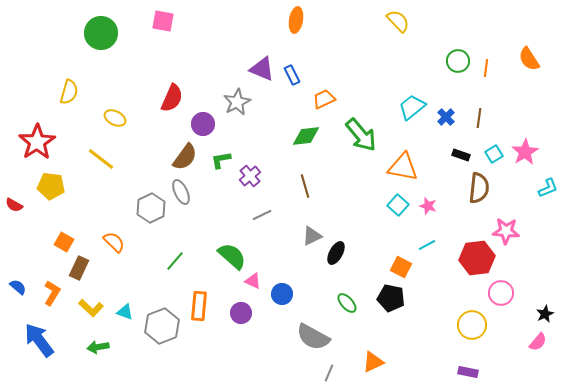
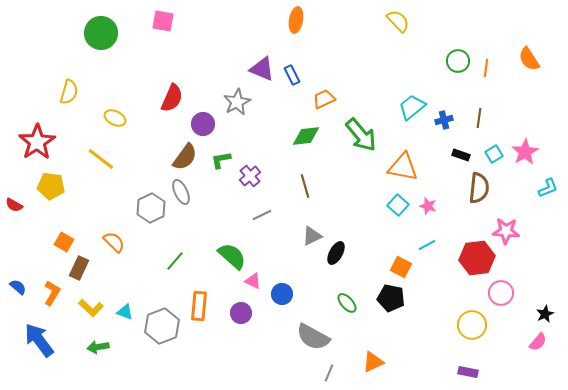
blue cross at (446, 117): moved 2 px left, 3 px down; rotated 30 degrees clockwise
